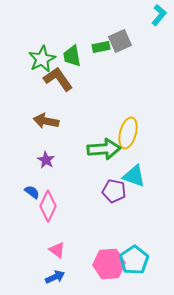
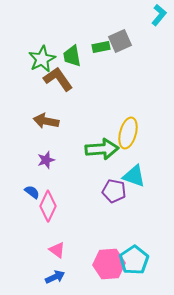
green arrow: moved 2 px left
purple star: rotated 24 degrees clockwise
